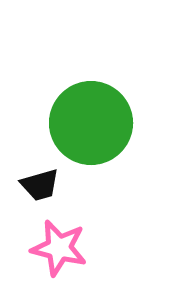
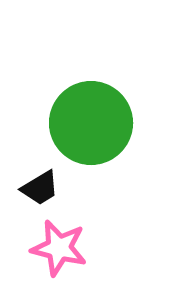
black trapezoid: moved 3 px down; rotated 15 degrees counterclockwise
